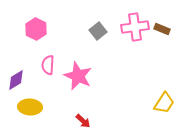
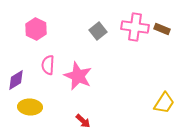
pink cross: rotated 16 degrees clockwise
